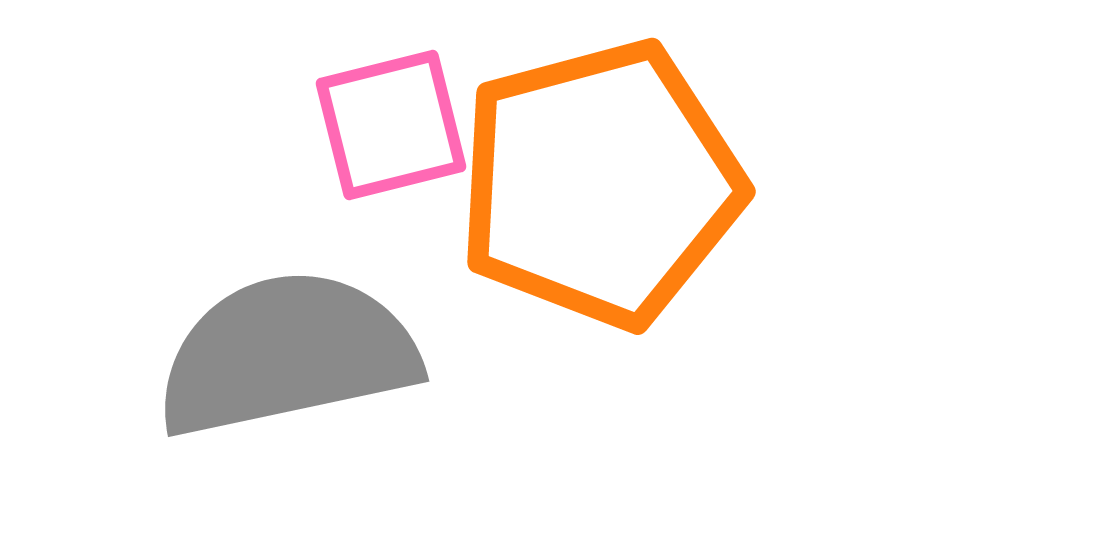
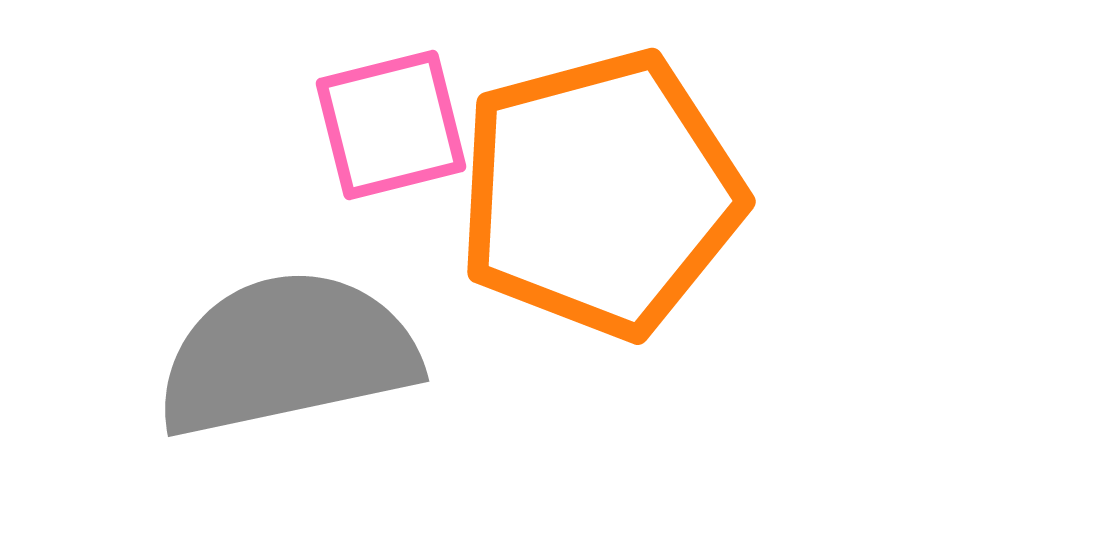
orange pentagon: moved 10 px down
